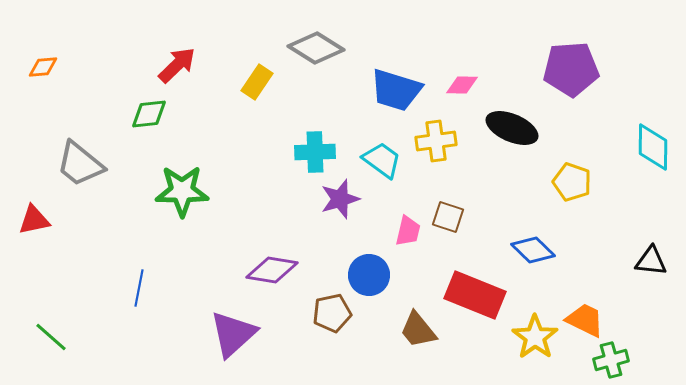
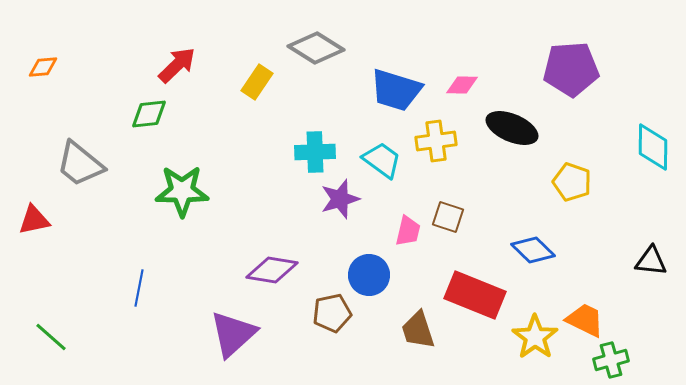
brown trapezoid: rotated 21 degrees clockwise
